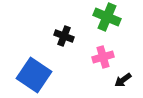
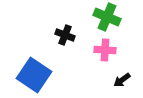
black cross: moved 1 px right, 1 px up
pink cross: moved 2 px right, 7 px up; rotated 20 degrees clockwise
black arrow: moved 1 px left
